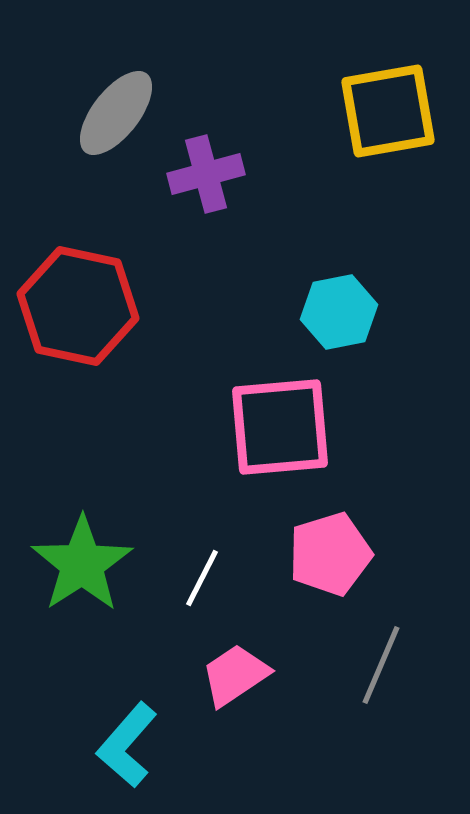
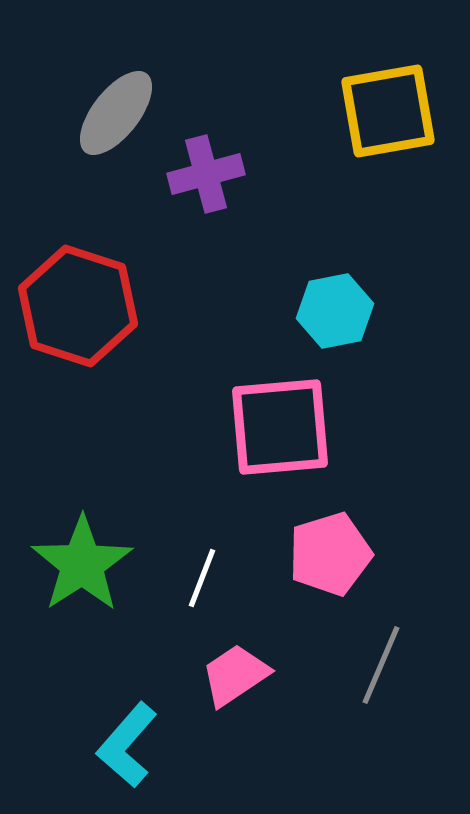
red hexagon: rotated 6 degrees clockwise
cyan hexagon: moved 4 px left, 1 px up
white line: rotated 6 degrees counterclockwise
